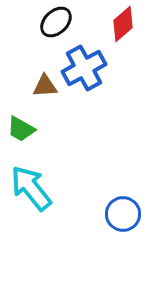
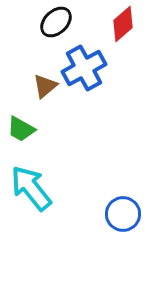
brown triangle: rotated 36 degrees counterclockwise
